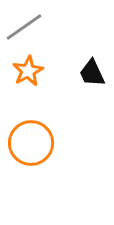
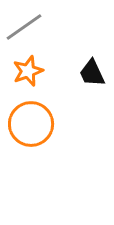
orange star: rotated 8 degrees clockwise
orange circle: moved 19 px up
